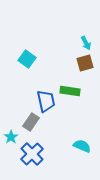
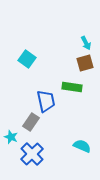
green rectangle: moved 2 px right, 4 px up
cyan star: rotated 16 degrees counterclockwise
